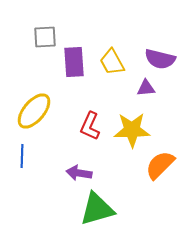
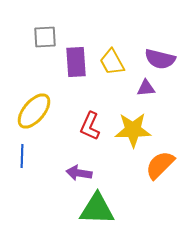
purple rectangle: moved 2 px right
yellow star: moved 1 px right
green triangle: rotated 18 degrees clockwise
